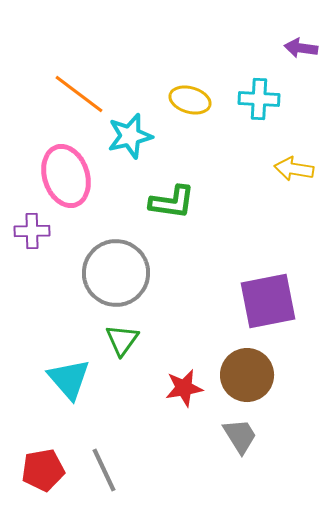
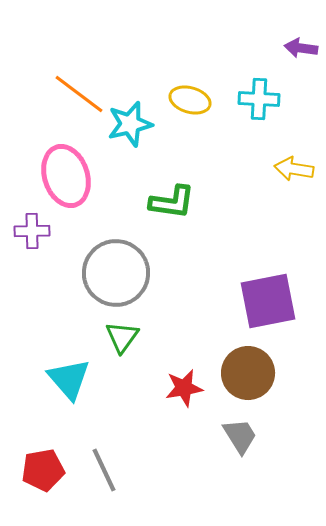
cyan star: moved 12 px up
green triangle: moved 3 px up
brown circle: moved 1 px right, 2 px up
